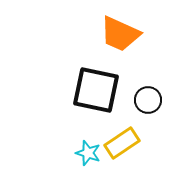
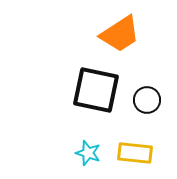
orange trapezoid: rotated 57 degrees counterclockwise
black circle: moved 1 px left
yellow rectangle: moved 13 px right, 10 px down; rotated 40 degrees clockwise
